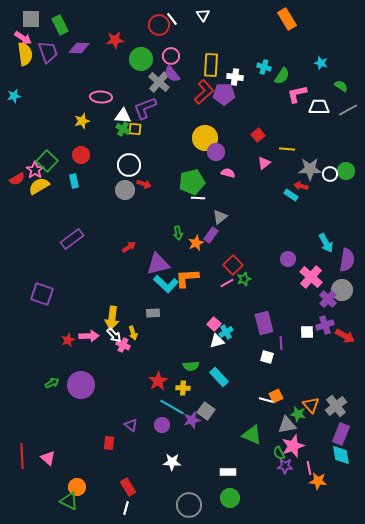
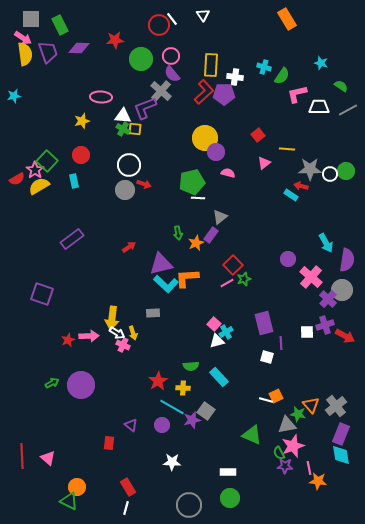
gray cross at (159, 82): moved 2 px right, 9 px down
purple triangle at (158, 264): moved 3 px right
white arrow at (114, 335): moved 3 px right, 2 px up; rotated 14 degrees counterclockwise
